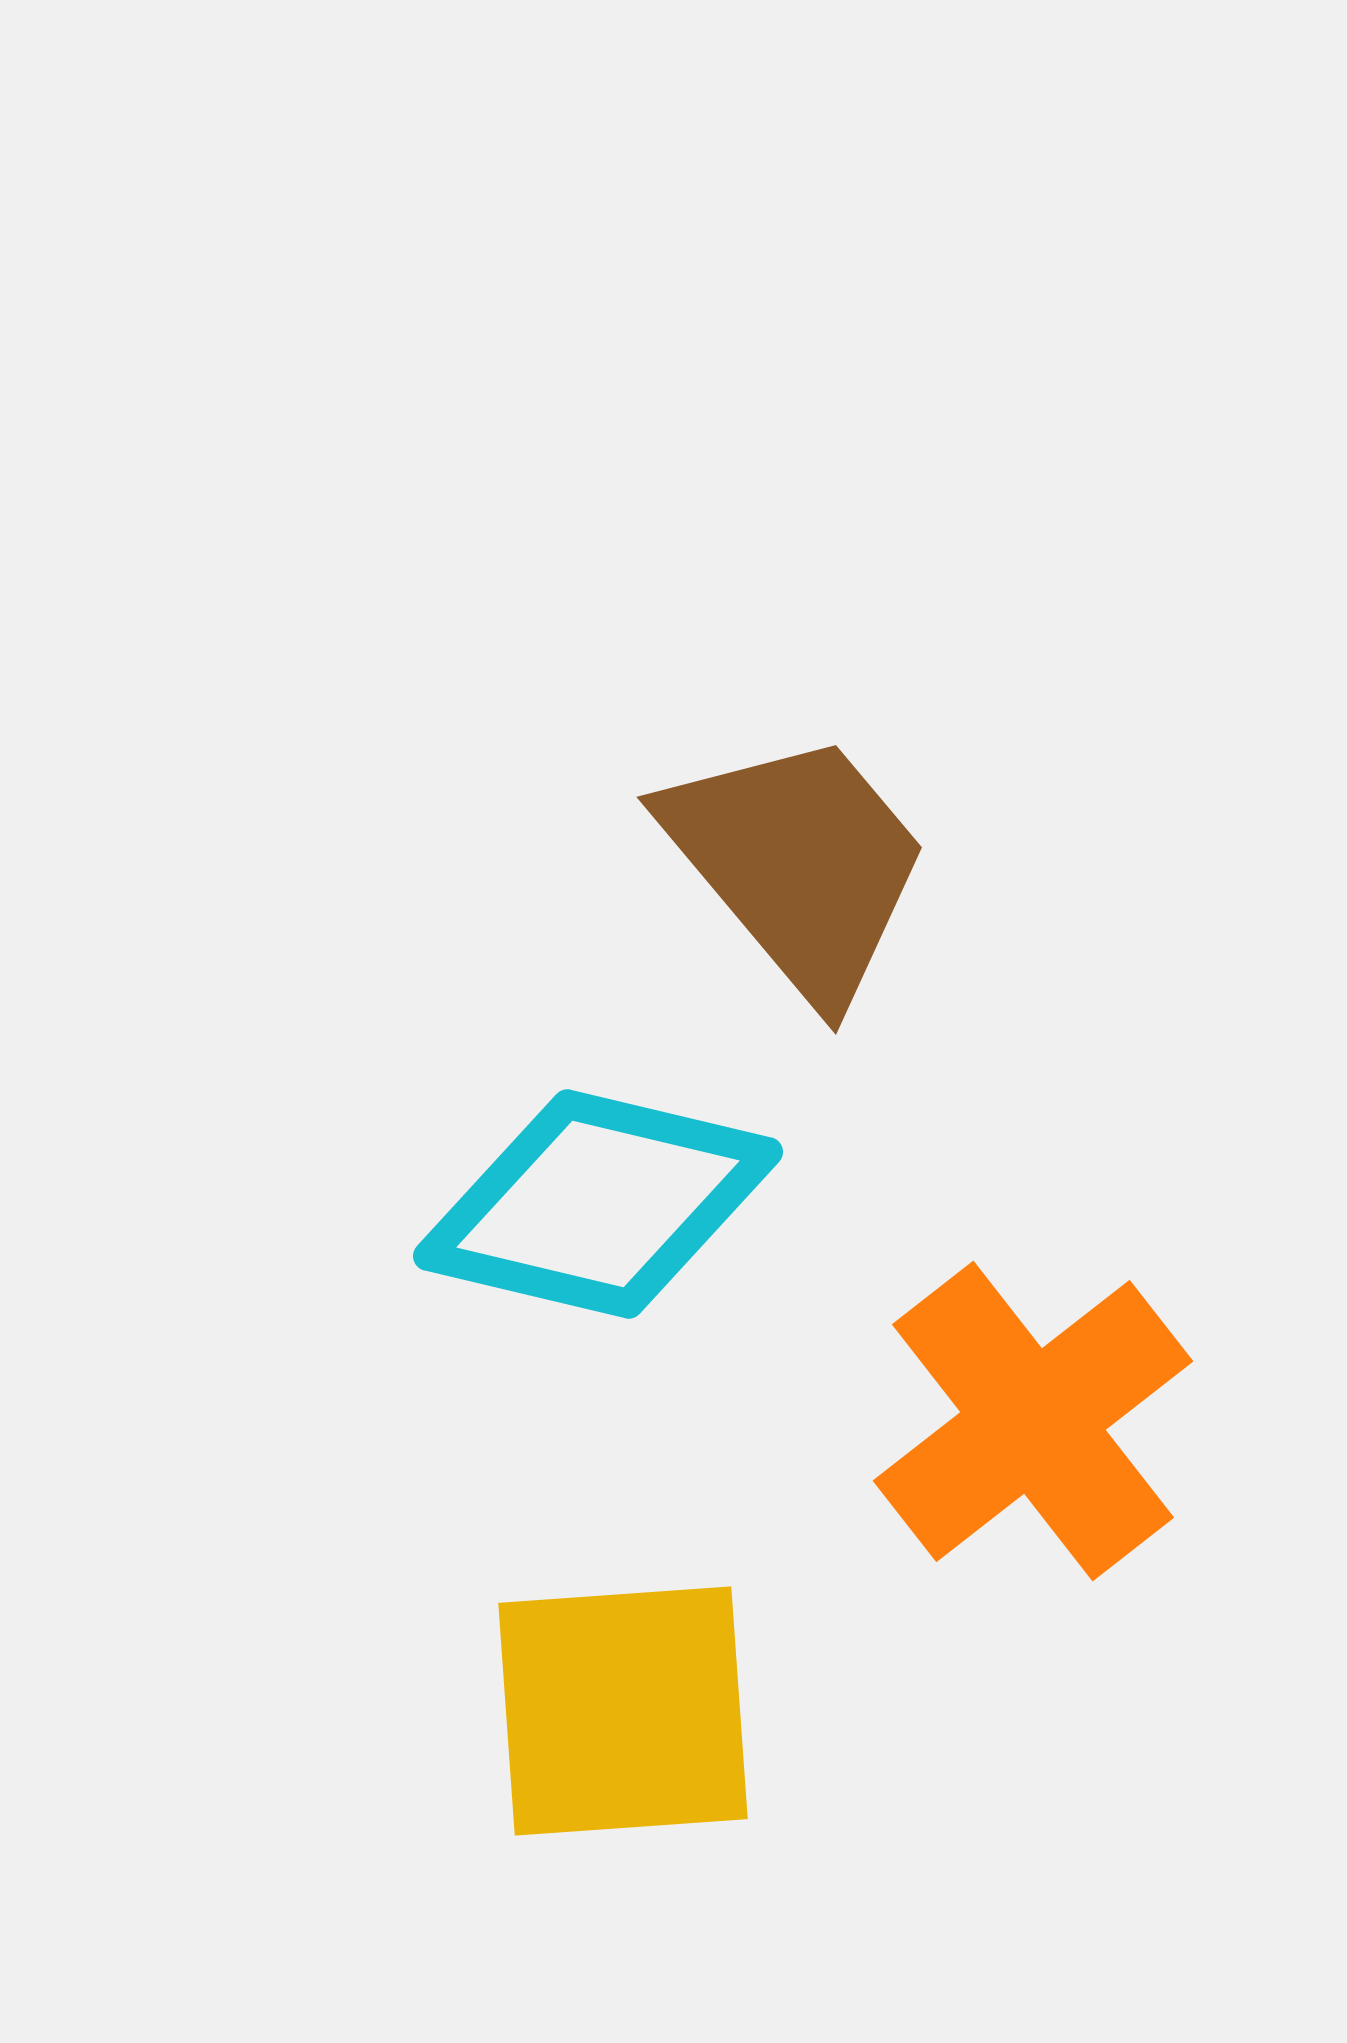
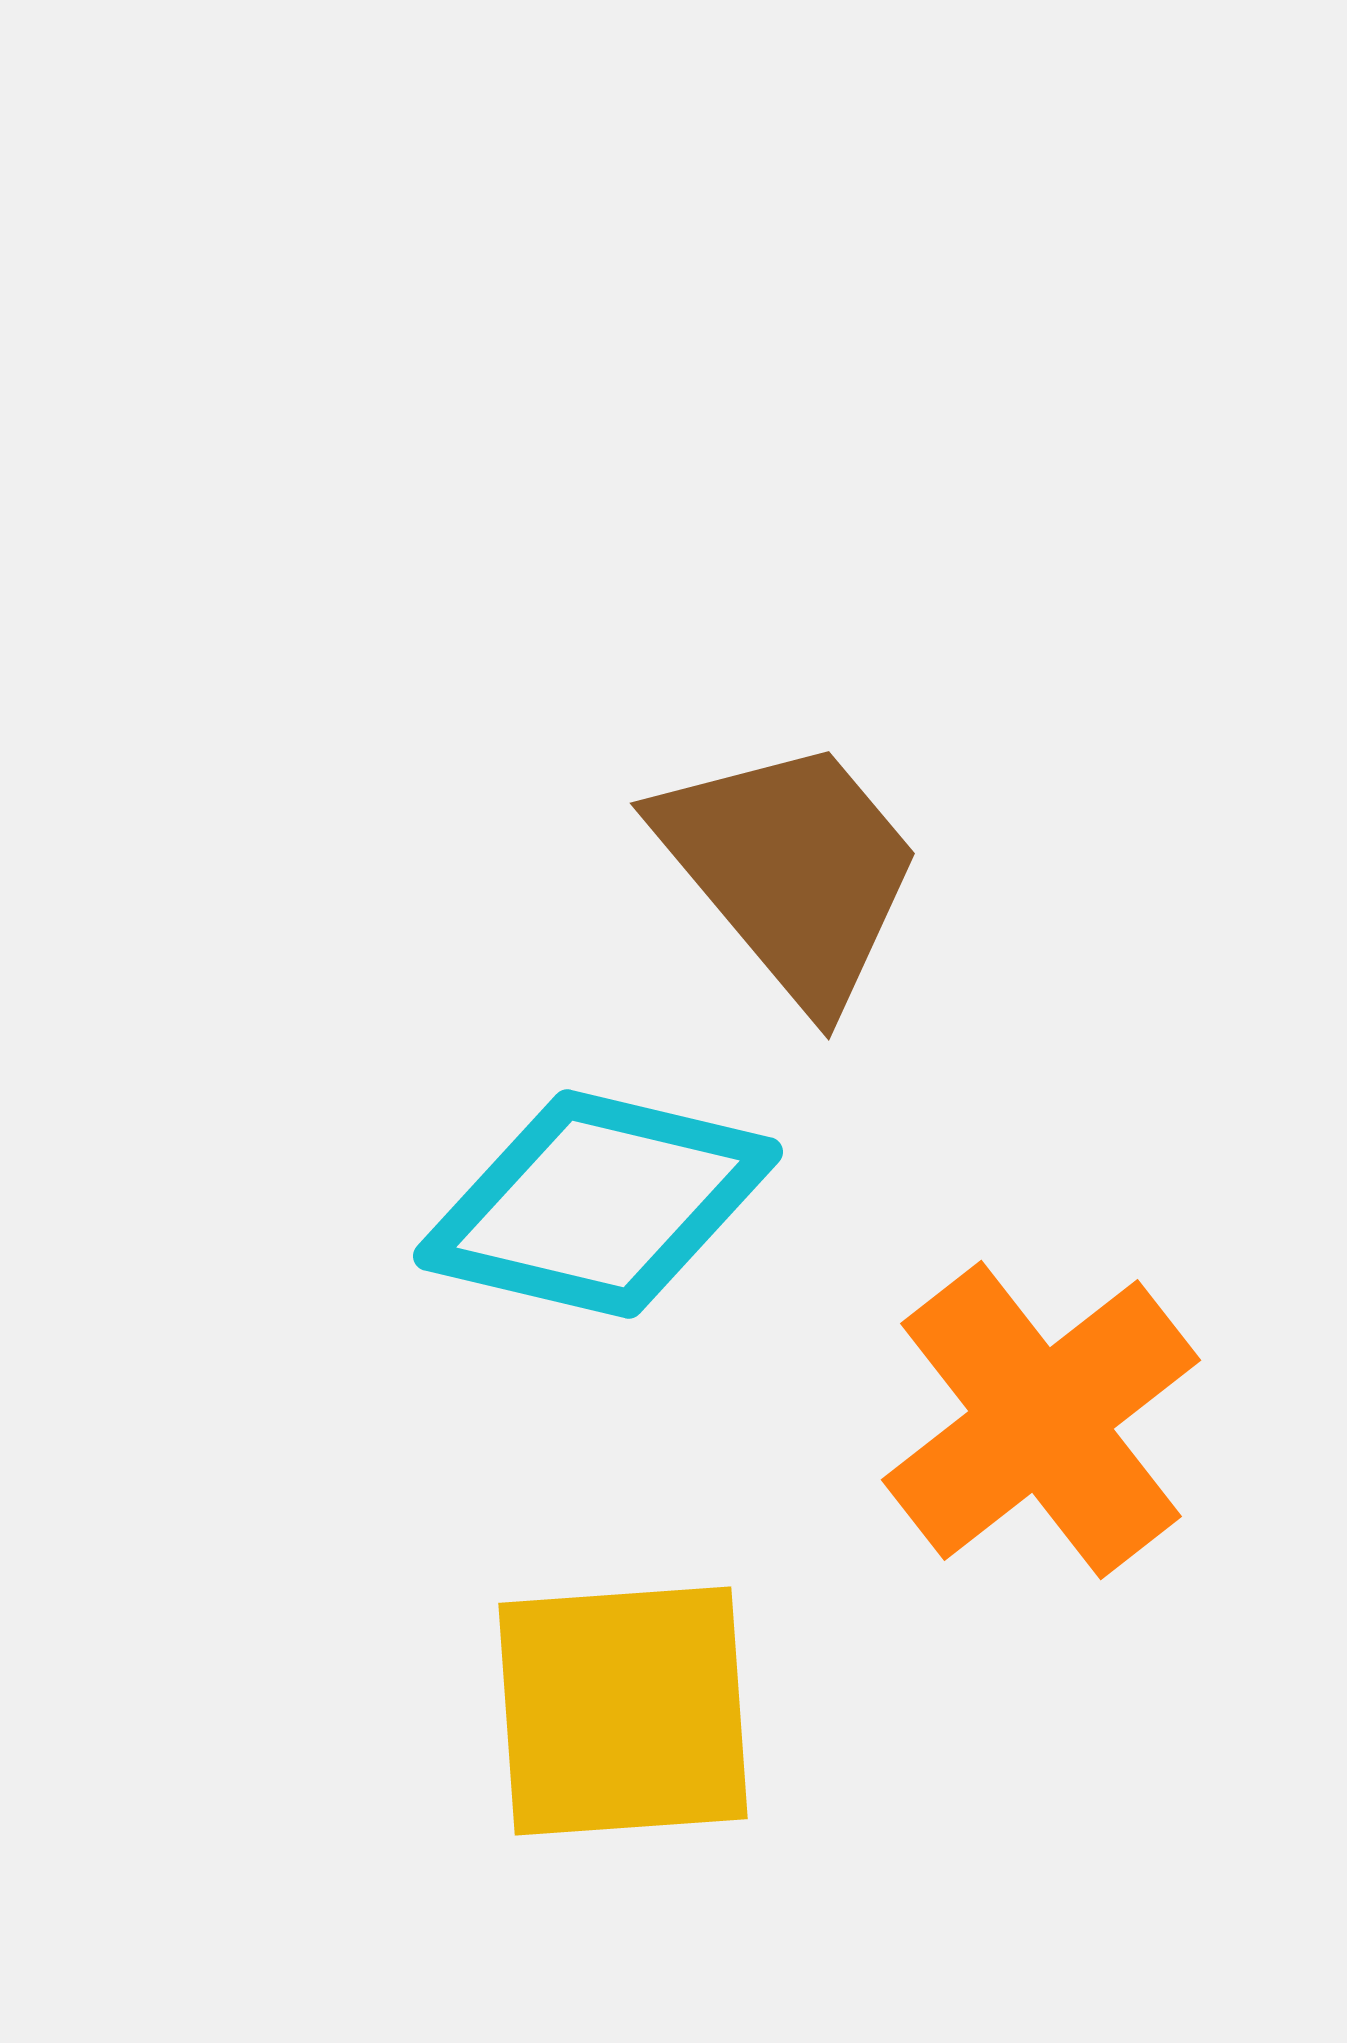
brown trapezoid: moved 7 px left, 6 px down
orange cross: moved 8 px right, 1 px up
